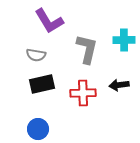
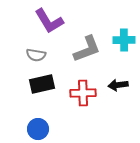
gray L-shape: rotated 56 degrees clockwise
black arrow: moved 1 px left
